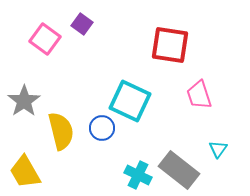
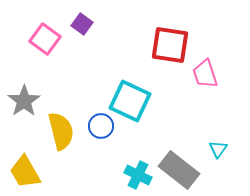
pink trapezoid: moved 6 px right, 21 px up
blue circle: moved 1 px left, 2 px up
